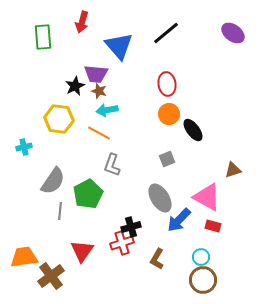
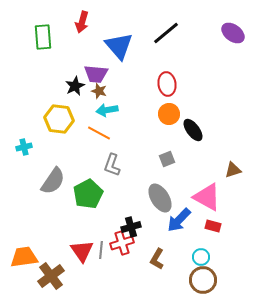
gray line: moved 41 px right, 39 px down
red triangle: rotated 10 degrees counterclockwise
